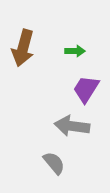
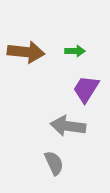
brown arrow: moved 3 px right, 4 px down; rotated 99 degrees counterclockwise
gray arrow: moved 4 px left
gray semicircle: rotated 15 degrees clockwise
